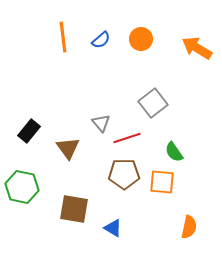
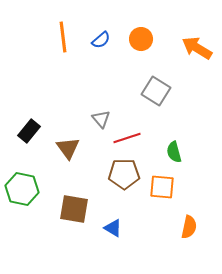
gray square: moved 3 px right, 12 px up; rotated 20 degrees counterclockwise
gray triangle: moved 4 px up
green semicircle: rotated 20 degrees clockwise
orange square: moved 5 px down
green hexagon: moved 2 px down
